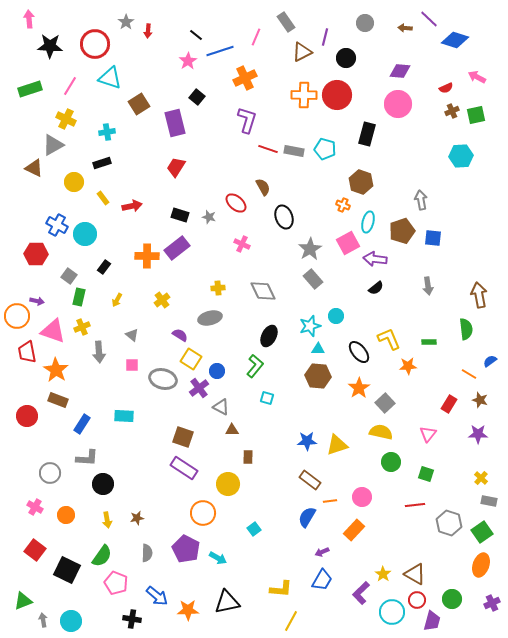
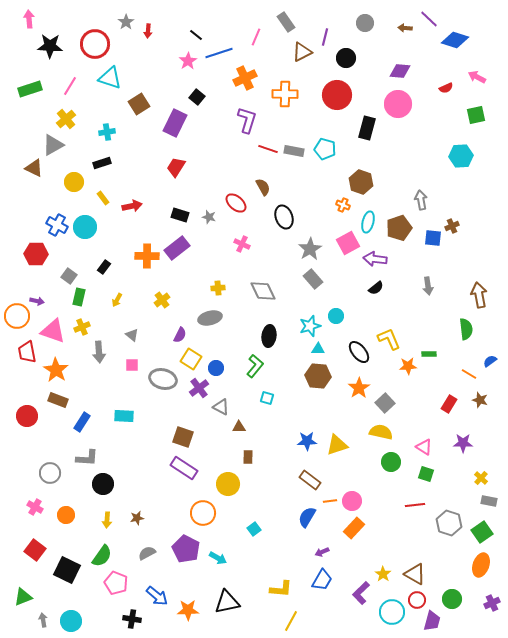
blue line at (220, 51): moved 1 px left, 2 px down
orange cross at (304, 95): moved 19 px left, 1 px up
brown cross at (452, 111): moved 115 px down
yellow cross at (66, 119): rotated 24 degrees clockwise
purple rectangle at (175, 123): rotated 40 degrees clockwise
black rectangle at (367, 134): moved 6 px up
brown pentagon at (402, 231): moved 3 px left, 3 px up
cyan circle at (85, 234): moved 7 px up
purple semicircle at (180, 335): rotated 84 degrees clockwise
black ellipse at (269, 336): rotated 20 degrees counterclockwise
green rectangle at (429, 342): moved 12 px down
blue circle at (217, 371): moved 1 px left, 3 px up
blue rectangle at (82, 424): moved 2 px up
brown triangle at (232, 430): moved 7 px right, 3 px up
pink triangle at (428, 434): moved 4 px left, 13 px down; rotated 36 degrees counterclockwise
purple star at (478, 434): moved 15 px left, 9 px down
pink circle at (362, 497): moved 10 px left, 4 px down
yellow arrow at (107, 520): rotated 14 degrees clockwise
orange rectangle at (354, 530): moved 2 px up
gray semicircle at (147, 553): rotated 120 degrees counterclockwise
green triangle at (23, 601): moved 4 px up
